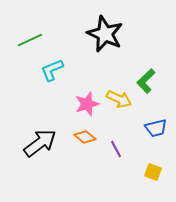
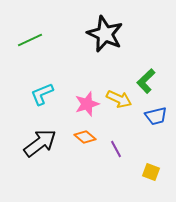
cyan L-shape: moved 10 px left, 24 px down
blue trapezoid: moved 12 px up
yellow square: moved 2 px left
